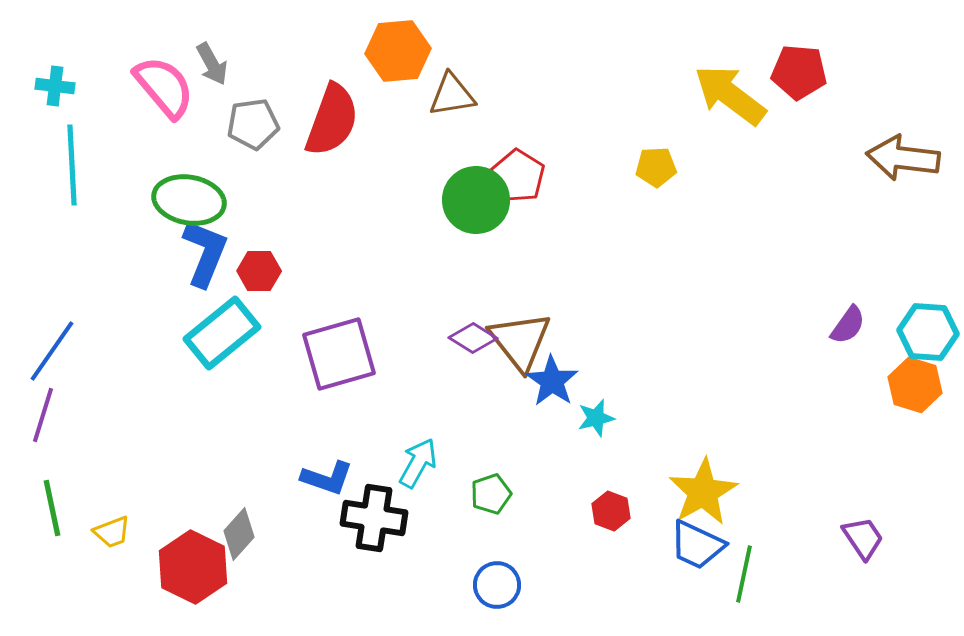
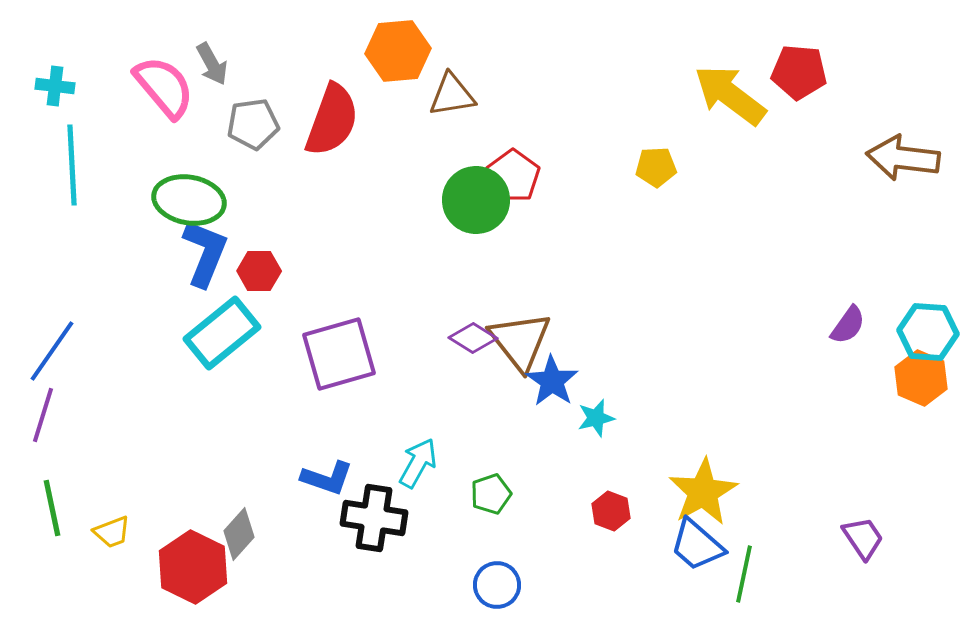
red pentagon at (518, 176): moved 5 px left; rotated 4 degrees clockwise
orange hexagon at (915, 385): moved 6 px right, 7 px up; rotated 6 degrees clockwise
blue trapezoid at (697, 545): rotated 16 degrees clockwise
